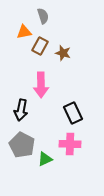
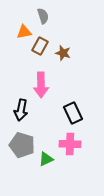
gray pentagon: rotated 10 degrees counterclockwise
green triangle: moved 1 px right
